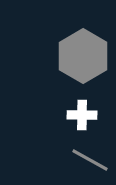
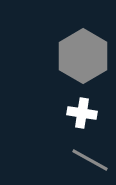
white cross: moved 2 px up; rotated 8 degrees clockwise
